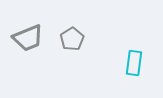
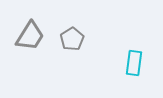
gray trapezoid: moved 2 px right, 2 px up; rotated 36 degrees counterclockwise
